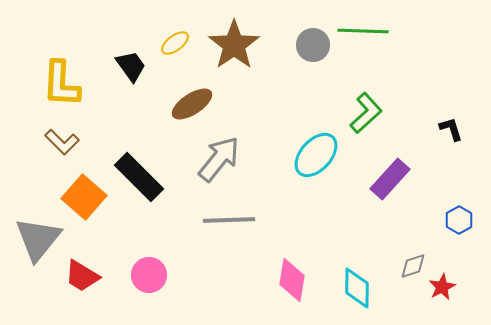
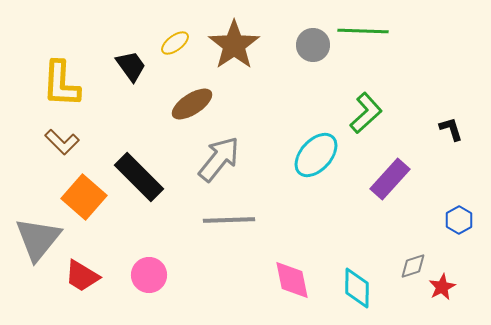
pink diamond: rotated 21 degrees counterclockwise
